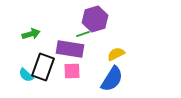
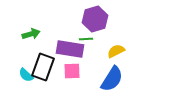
green line: moved 3 px right, 5 px down; rotated 16 degrees clockwise
yellow semicircle: moved 3 px up
